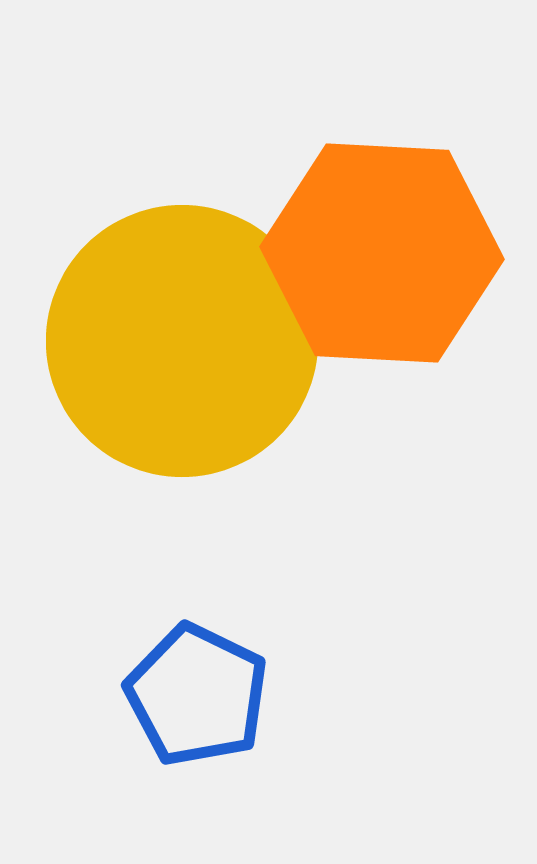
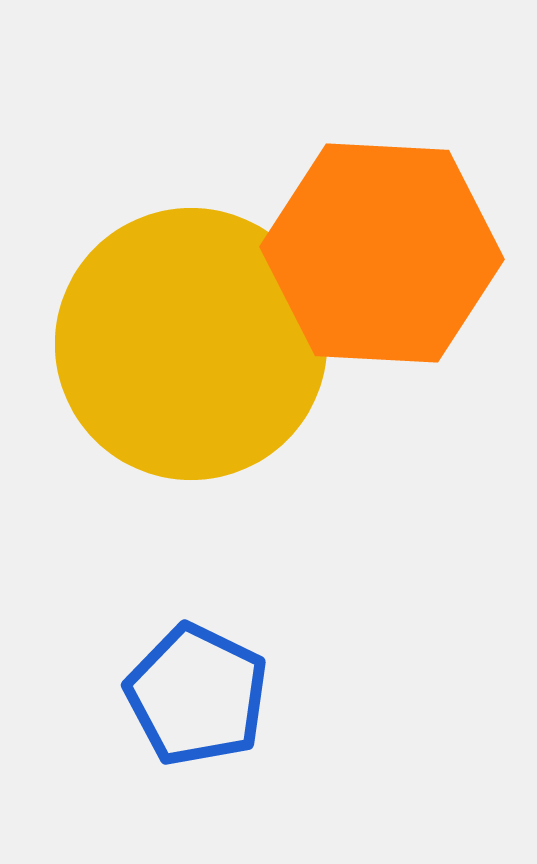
yellow circle: moved 9 px right, 3 px down
